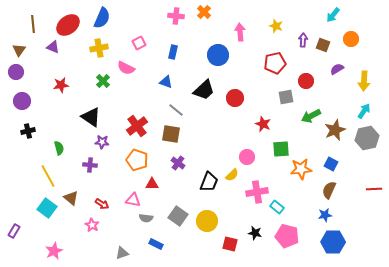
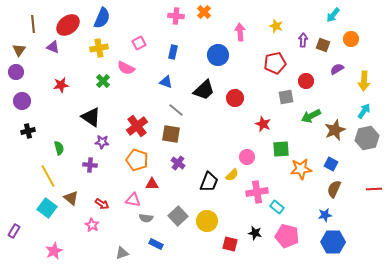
brown semicircle at (329, 190): moved 5 px right, 1 px up
gray square at (178, 216): rotated 12 degrees clockwise
